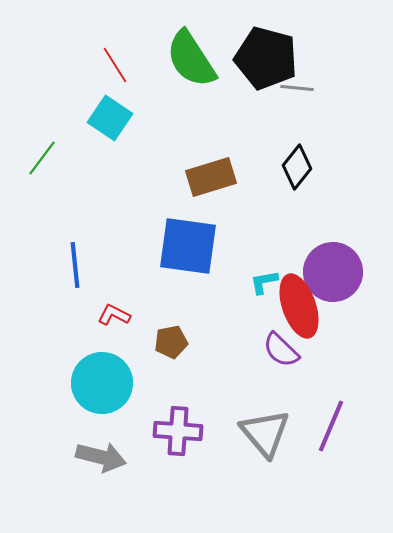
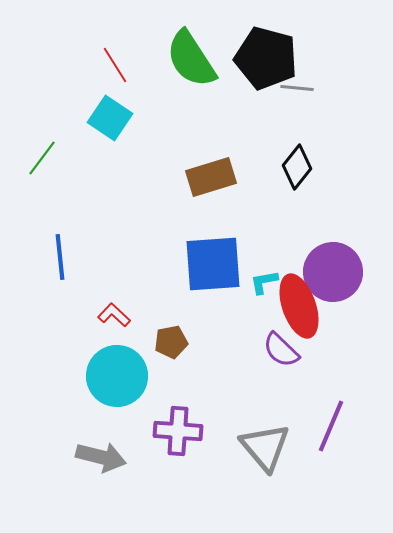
blue square: moved 25 px right, 18 px down; rotated 12 degrees counterclockwise
blue line: moved 15 px left, 8 px up
red L-shape: rotated 16 degrees clockwise
cyan circle: moved 15 px right, 7 px up
gray triangle: moved 14 px down
